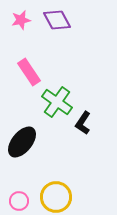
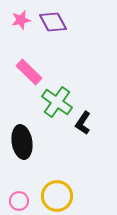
purple diamond: moved 4 px left, 2 px down
pink rectangle: rotated 12 degrees counterclockwise
black ellipse: rotated 48 degrees counterclockwise
yellow circle: moved 1 px right, 1 px up
